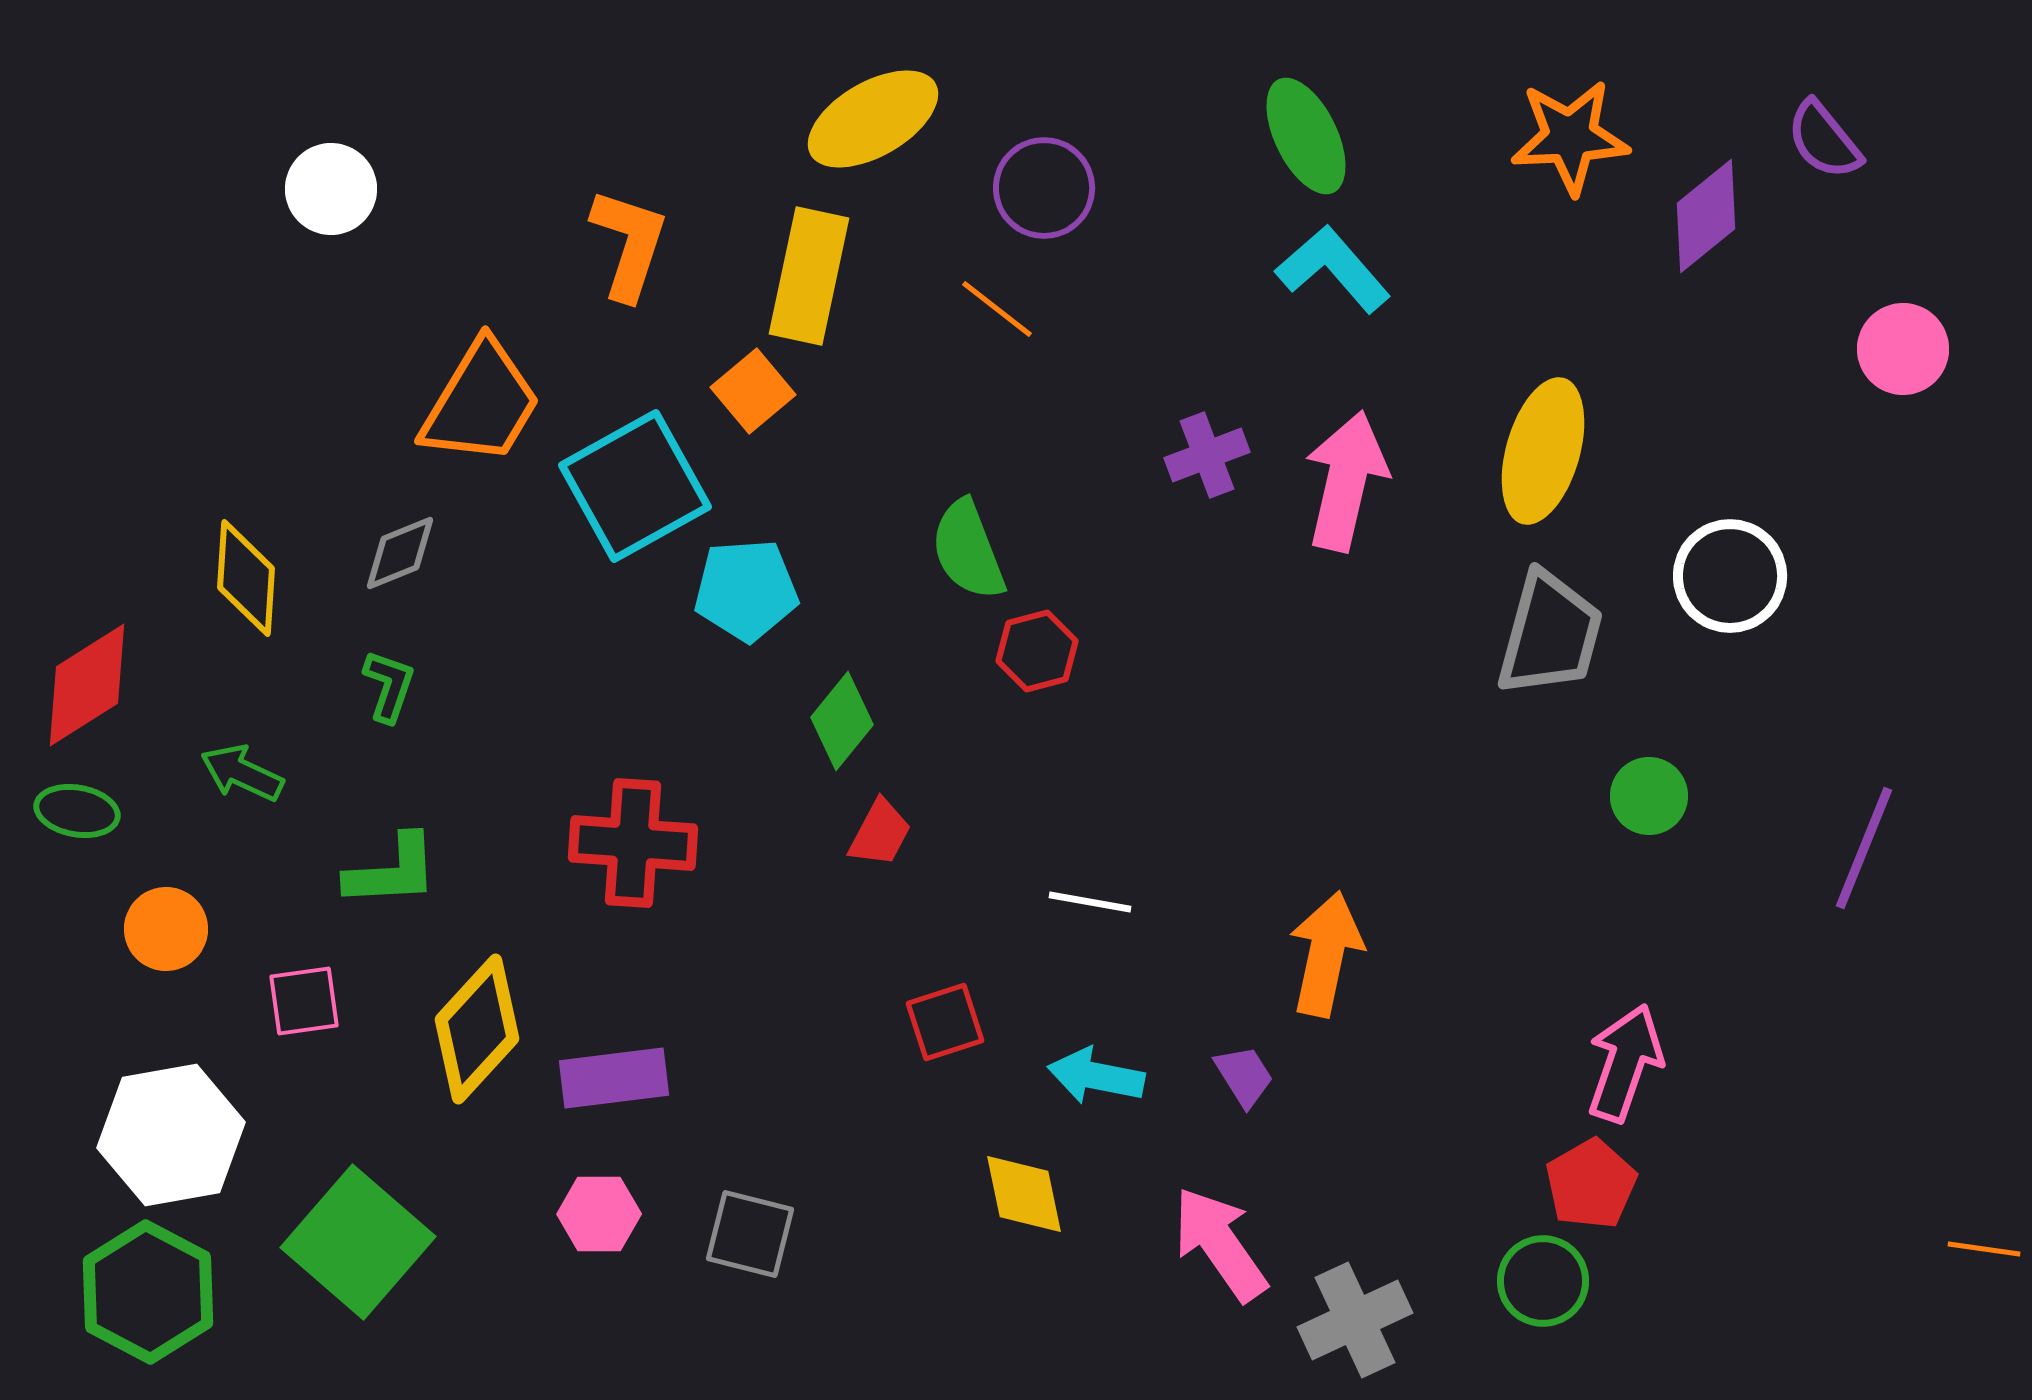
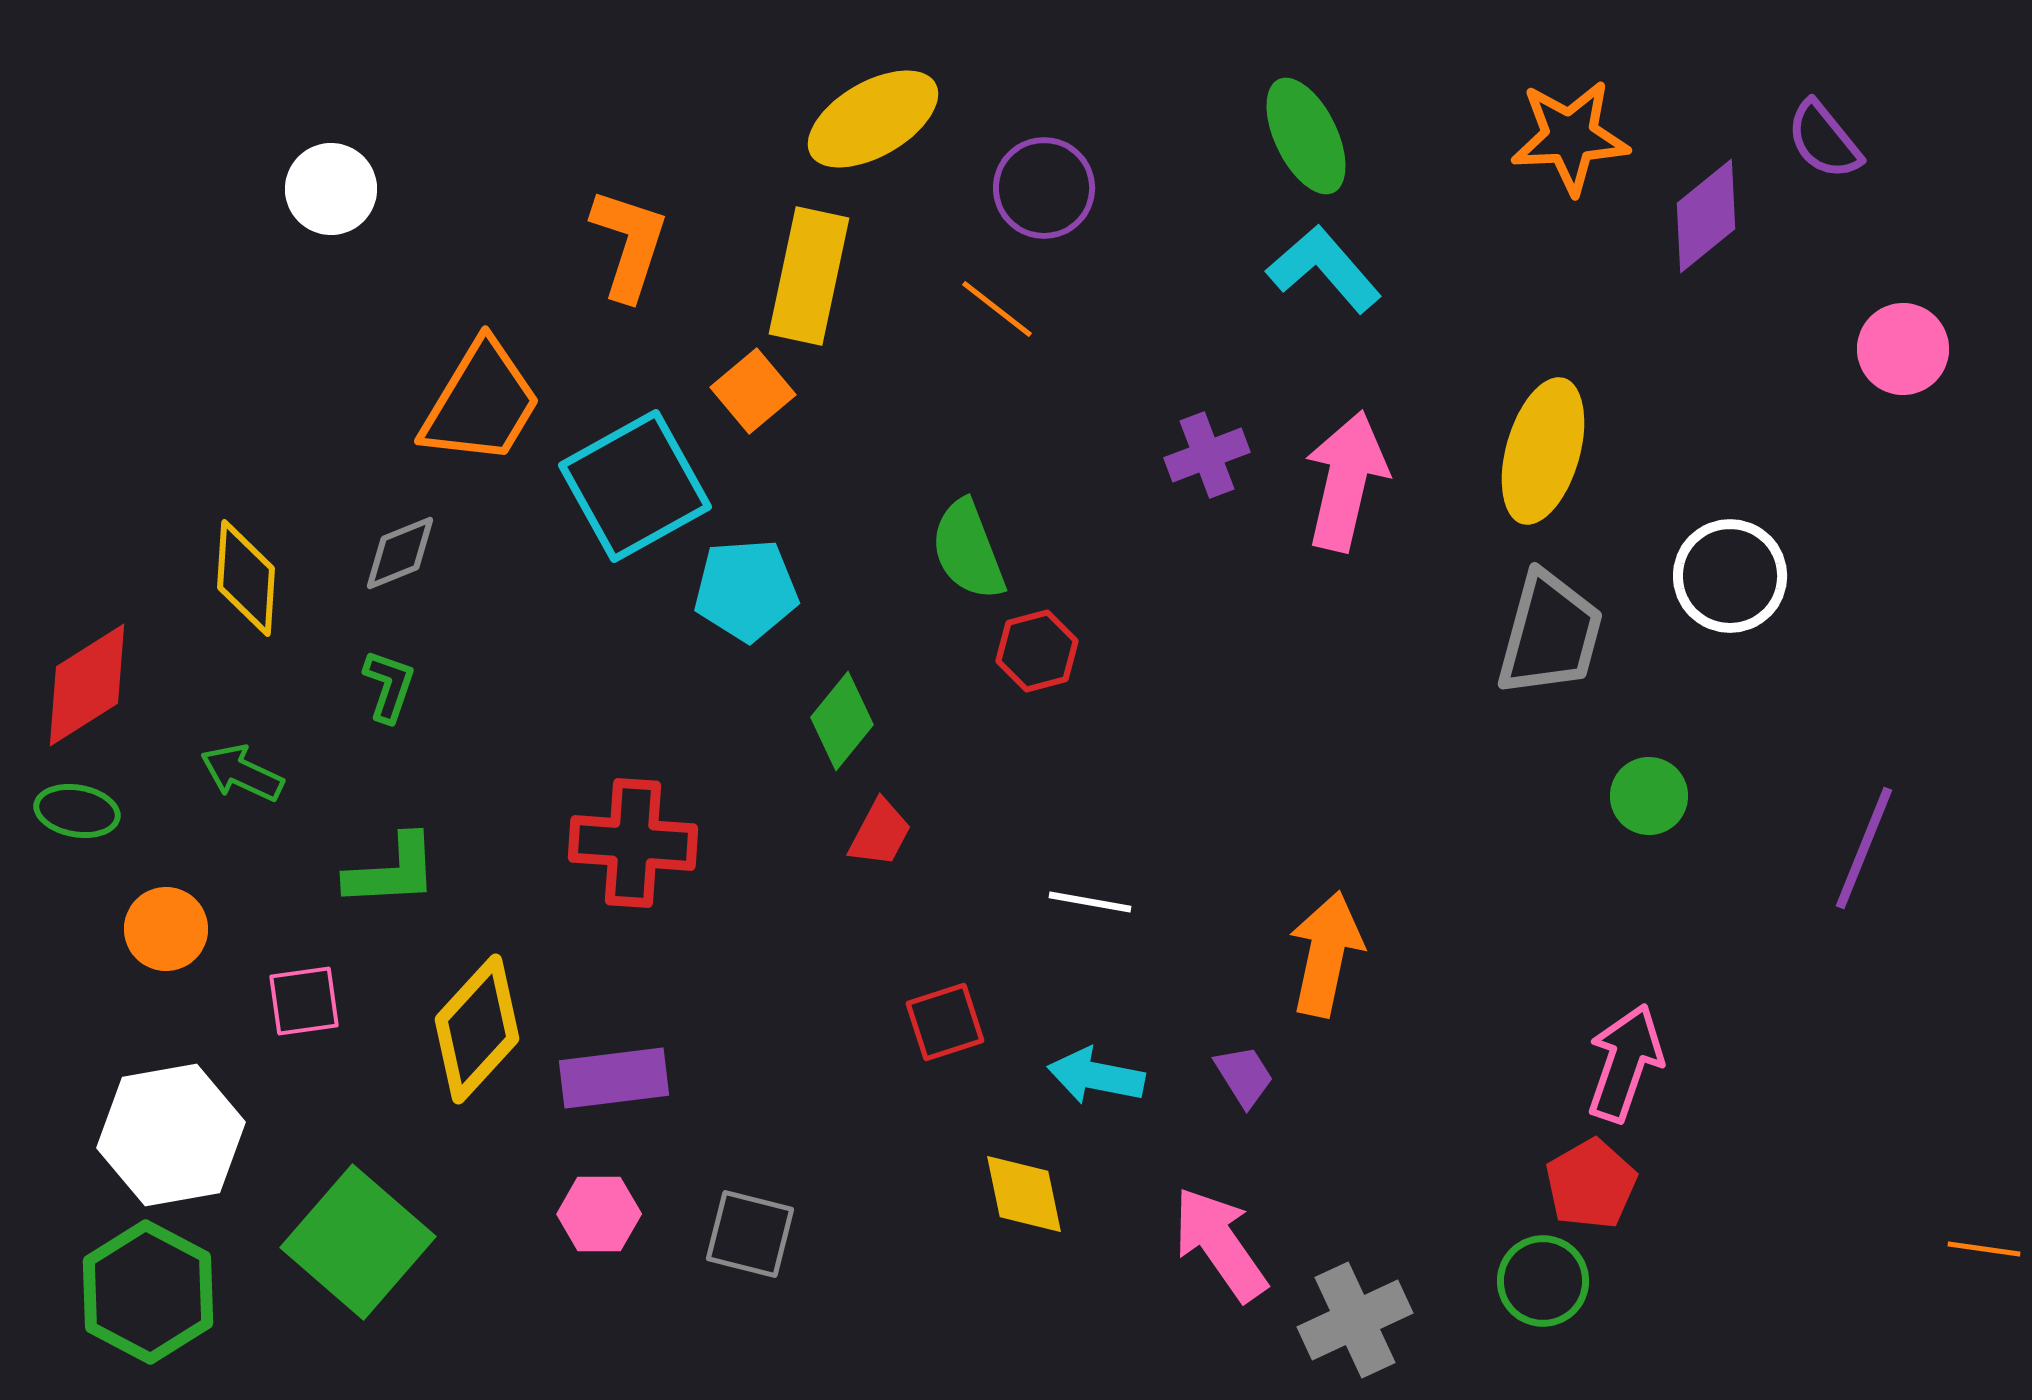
cyan L-shape at (1333, 269): moved 9 px left
